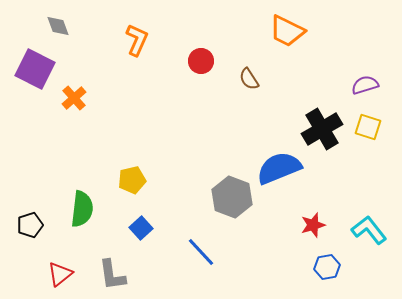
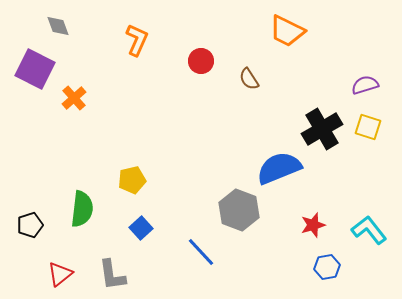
gray hexagon: moved 7 px right, 13 px down
